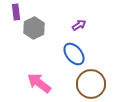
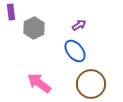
purple rectangle: moved 5 px left
blue ellipse: moved 1 px right, 3 px up
